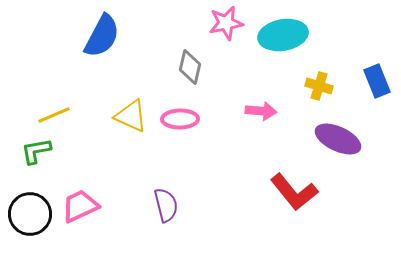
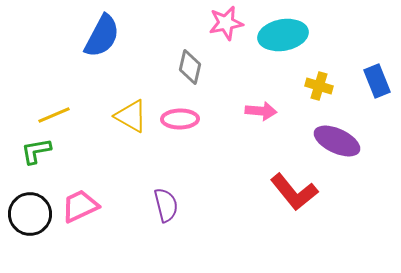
yellow triangle: rotated 6 degrees clockwise
purple ellipse: moved 1 px left, 2 px down
